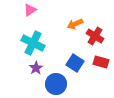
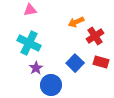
pink triangle: rotated 24 degrees clockwise
orange arrow: moved 1 px right, 2 px up
red cross: rotated 24 degrees clockwise
cyan cross: moved 4 px left
blue square: rotated 12 degrees clockwise
blue circle: moved 5 px left, 1 px down
